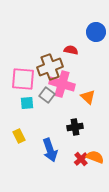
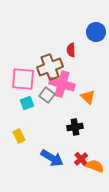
red semicircle: rotated 104 degrees counterclockwise
cyan square: rotated 16 degrees counterclockwise
blue arrow: moved 2 px right, 8 px down; rotated 40 degrees counterclockwise
orange semicircle: moved 9 px down
